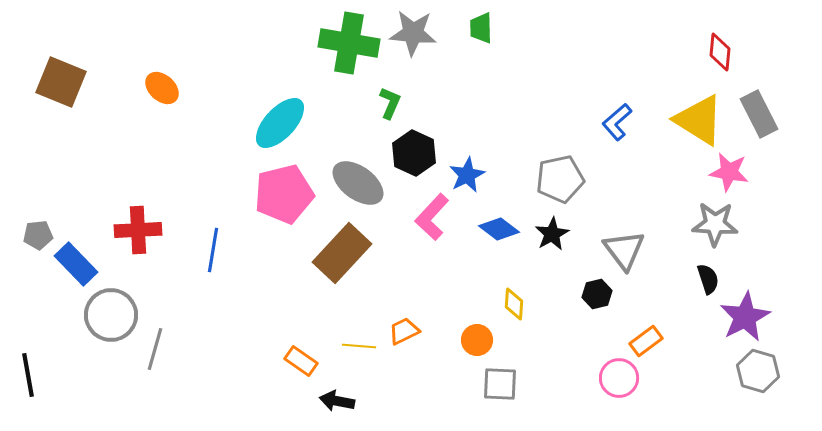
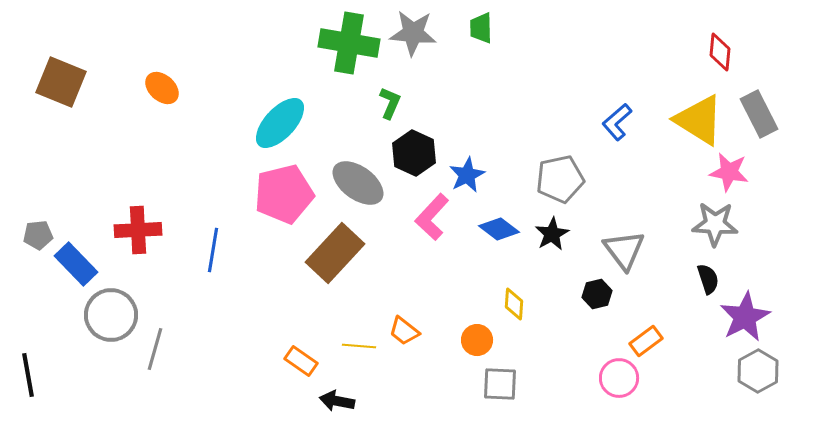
brown rectangle at (342, 253): moved 7 px left
orange trapezoid at (404, 331): rotated 116 degrees counterclockwise
gray hexagon at (758, 371): rotated 15 degrees clockwise
